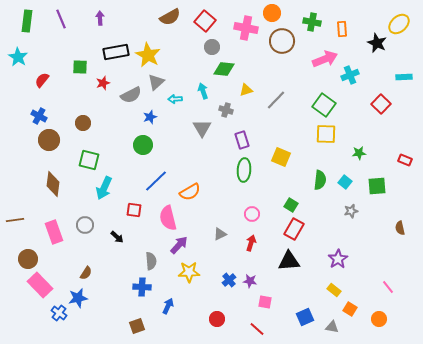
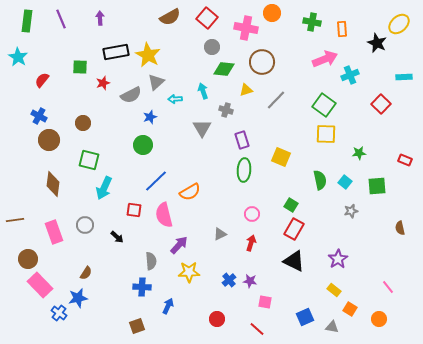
red square at (205, 21): moved 2 px right, 3 px up
brown circle at (282, 41): moved 20 px left, 21 px down
green semicircle at (320, 180): rotated 18 degrees counterclockwise
pink semicircle at (168, 218): moved 4 px left, 3 px up
black triangle at (289, 261): moved 5 px right; rotated 30 degrees clockwise
